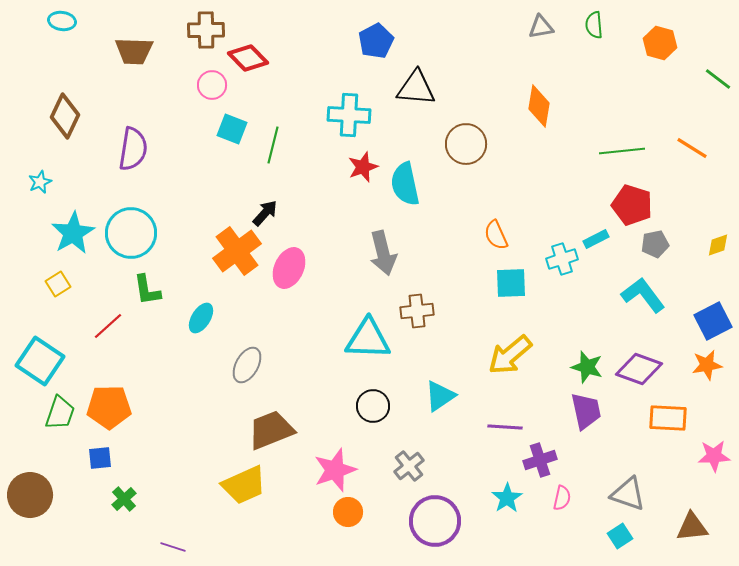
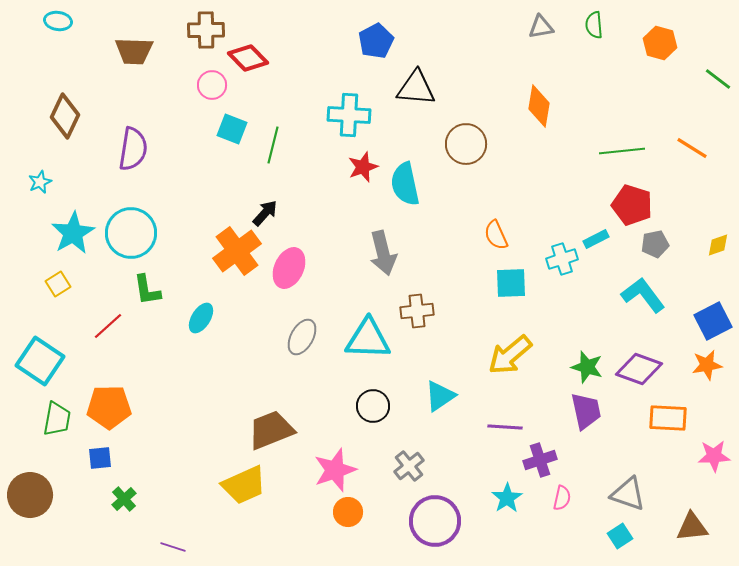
cyan ellipse at (62, 21): moved 4 px left
gray ellipse at (247, 365): moved 55 px right, 28 px up
green trapezoid at (60, 413): moved 3 px left, 6 px down; rotated 9 degrees counterclockwise
